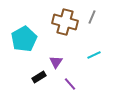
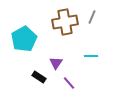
brown cross: rotated 25 degrees counterclockwise
cyan line: moved 3 px left, 1 px down; rotated 24 degrees clockwise
purple triangle: moved 1 px down
black rectangle: rotated 64 degrees clockwise
purple line: moved 1 px left, 1 px up
